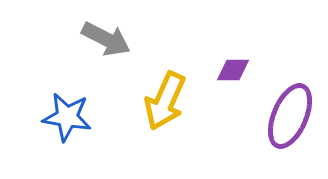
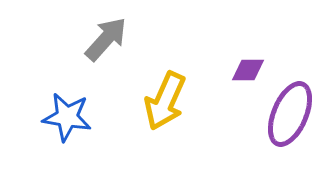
gray arrow: rotated 75 degrees counterclockwise
purple diamond: moved 15 px right
purple ellipse: moved 2 px up
